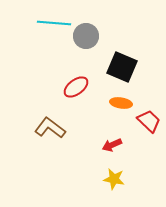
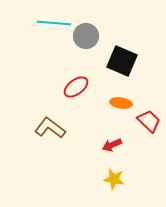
black square: moved 6 px up
